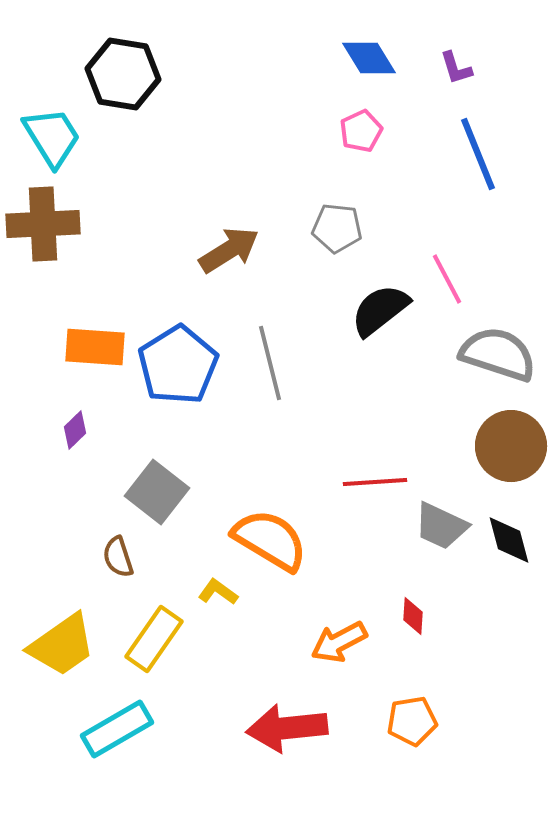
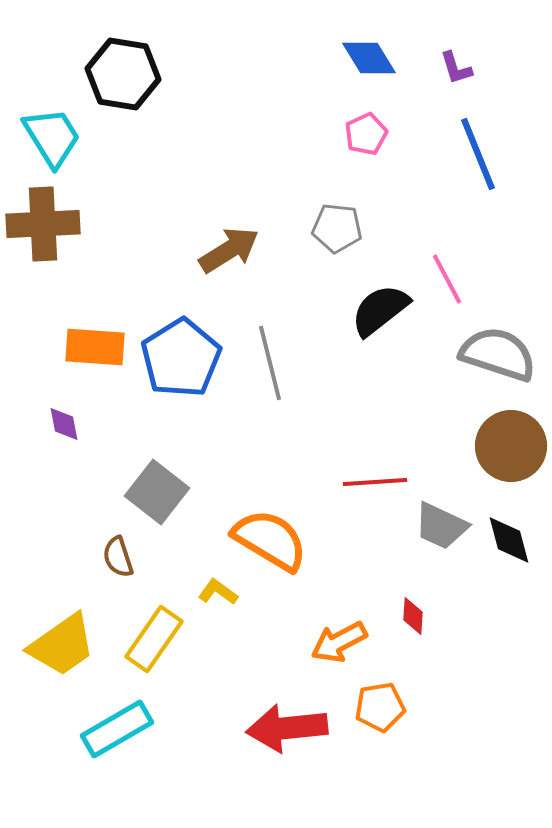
pink pentagon: moved 5 px right, 3 px down
blue pentagon: moved 3 px right, 7 px up
purple diamond: moved 11 px left, 6 px up; rotated 57 degrees counterclockwise
orange pentagon: moved 32 px left, 14 px up
